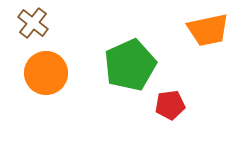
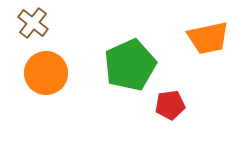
orange trapezoid: moved 8 px down
